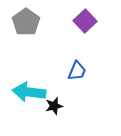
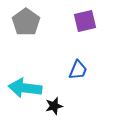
purple square: rotated 30 degrees clockwise
blue trapezoid: moved 1 px right, 1 px up
cyan arrow: moved 4 px left, 4 px up
